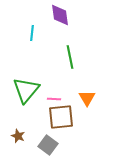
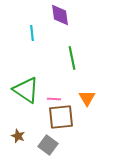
cyan line: rotated 14 degrees counterclockwise
green line: moved 2 px right, 1 px down
green triangle: rotated 36 degrees counterclockwise
